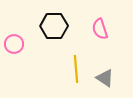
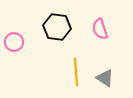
black hexagon: moved 3 px right, 1 px down; rotated 8 degrees clockwise
pink circle: moved 2 px up
yellow line: moved 3 px down
